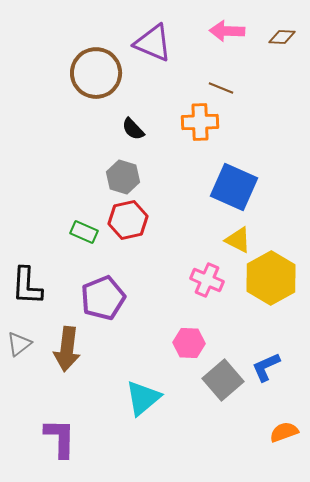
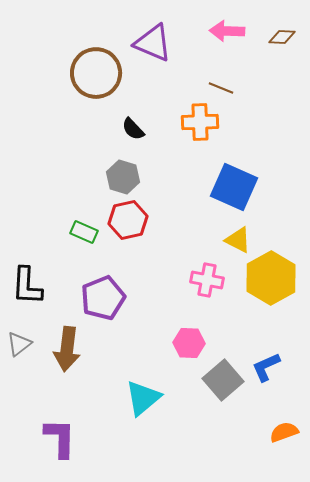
pink cross: rotated 12 degrees counterclockwise
